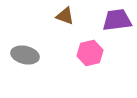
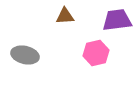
brown triangle: rotated 24 degrees counterclockwise
pink hexagon: moved 6 px right
